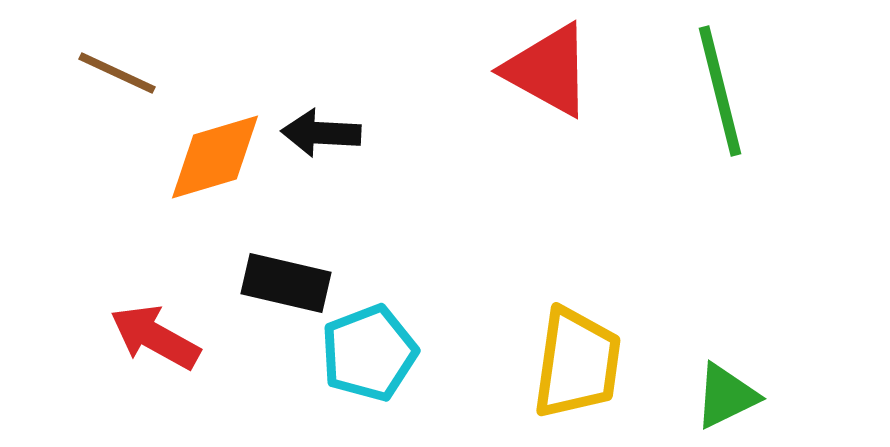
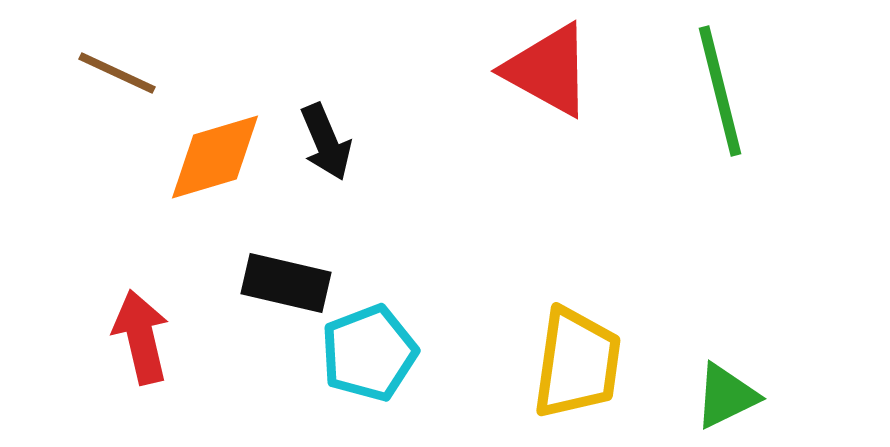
black arrow: moved 5 px right, 9 px down; rotated 116 degrees counterclockwise
red arrow: moved 14 px left; rotated 48 degrees clockwise
